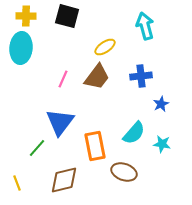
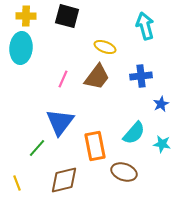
yellow ellipse: rotated 55 degrees clockwise
